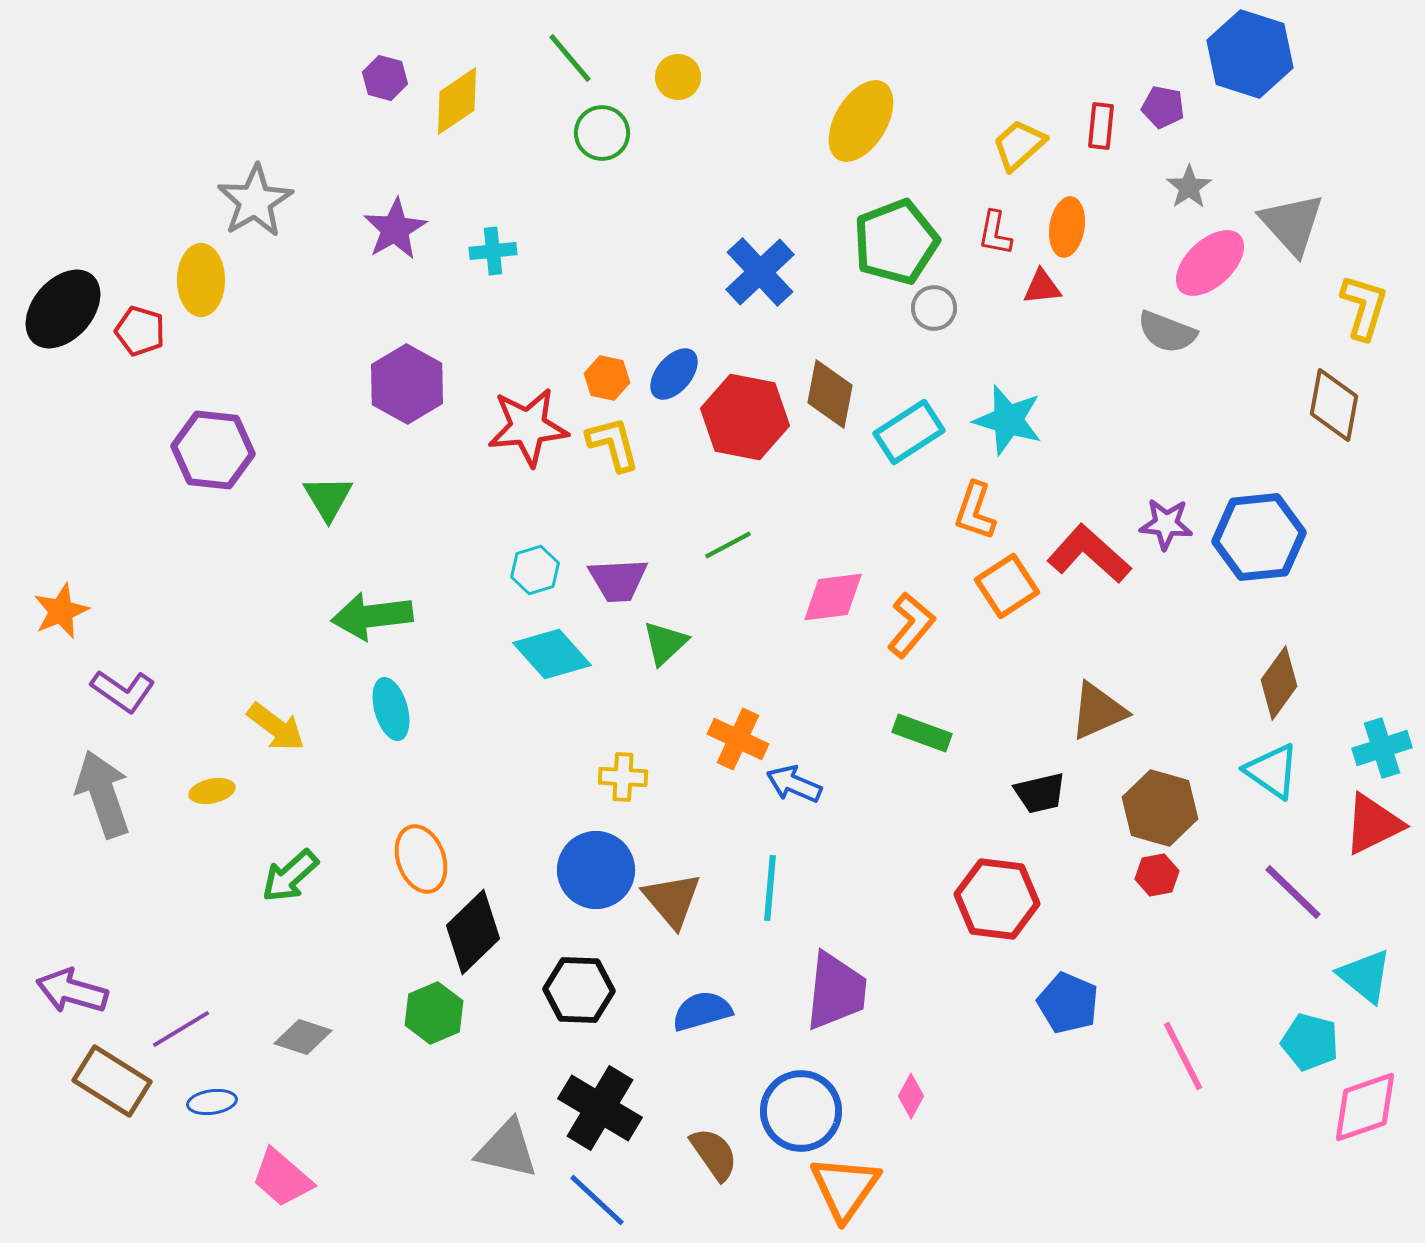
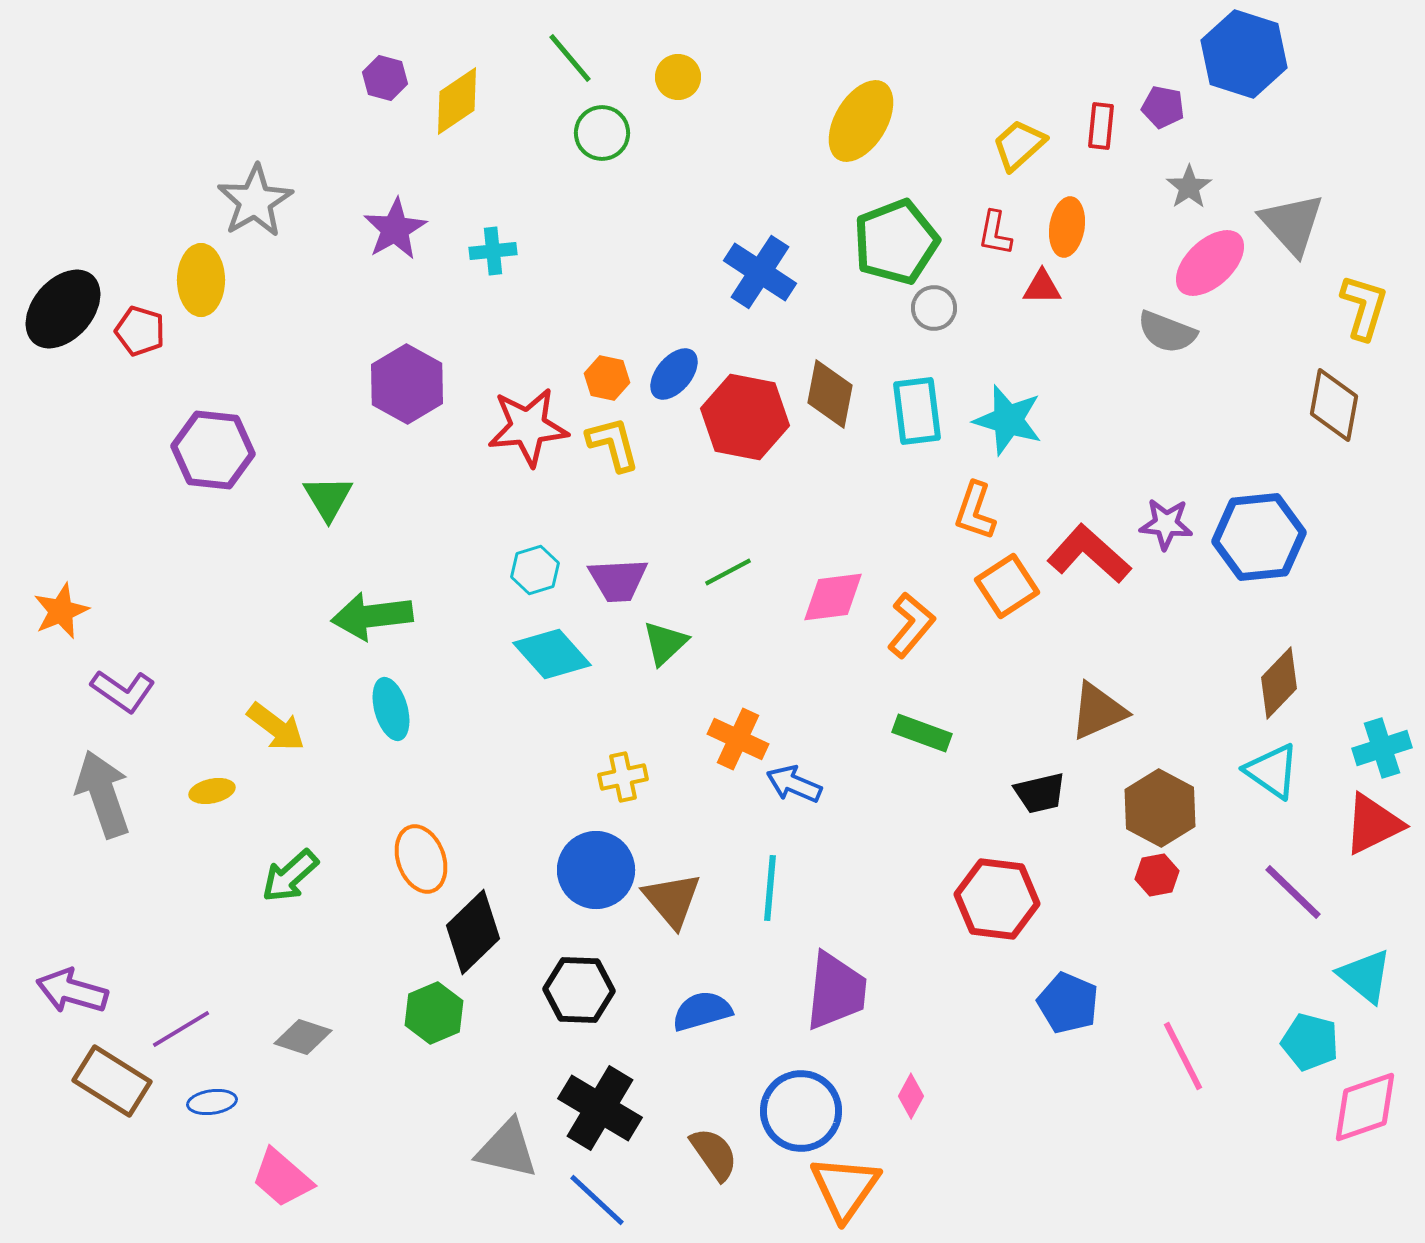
blue hexagon at (1250, 54): moved 6 px left
blue cross at (760, 272): rotated 14 degrees counterclockwise
red triangle at (1042, 287): rotated 6 degrees clockwise
cyan rectangle at (909, 432): moved 8 px right, 21 px up; rotated 64 degrees counterclockwise
green line at (728, 545): moved 27 px down
brown diamond at (1279, 683): rotated 8 degrees clockwise
yellow cross at (623, 777): rotated 15 degrees counterclockwise
brown hexagon at (1160, 808): rotated 12 degrees clockwise
